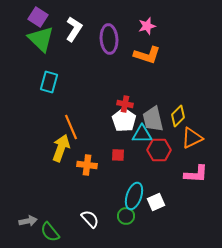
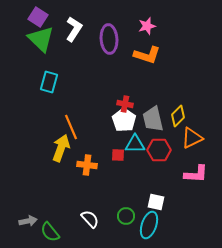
cyan triangle: moved 7 px left, 10 px down
cyan ellipse: moved 15 px right, 29 px down
white square: rotated 36 degrees clockwise
